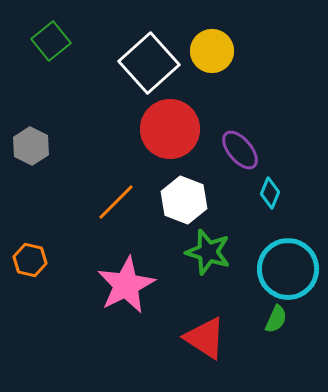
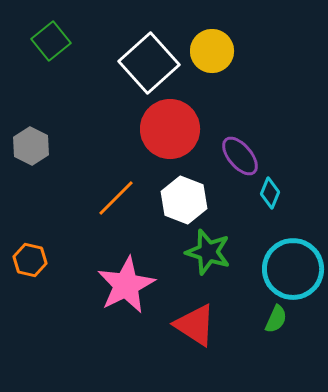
purple ellipse: moved 6 px down
orange line: moved 4 px up
cyan circle: moved 5 px right
red triangle: moved 10 px left, 13 px up
